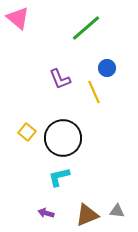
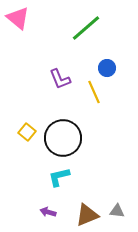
purple arrow: moved 2 px right, 1 px up
